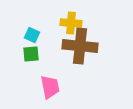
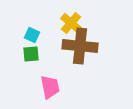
yellow cross: rotated 35 degrees clockwise
